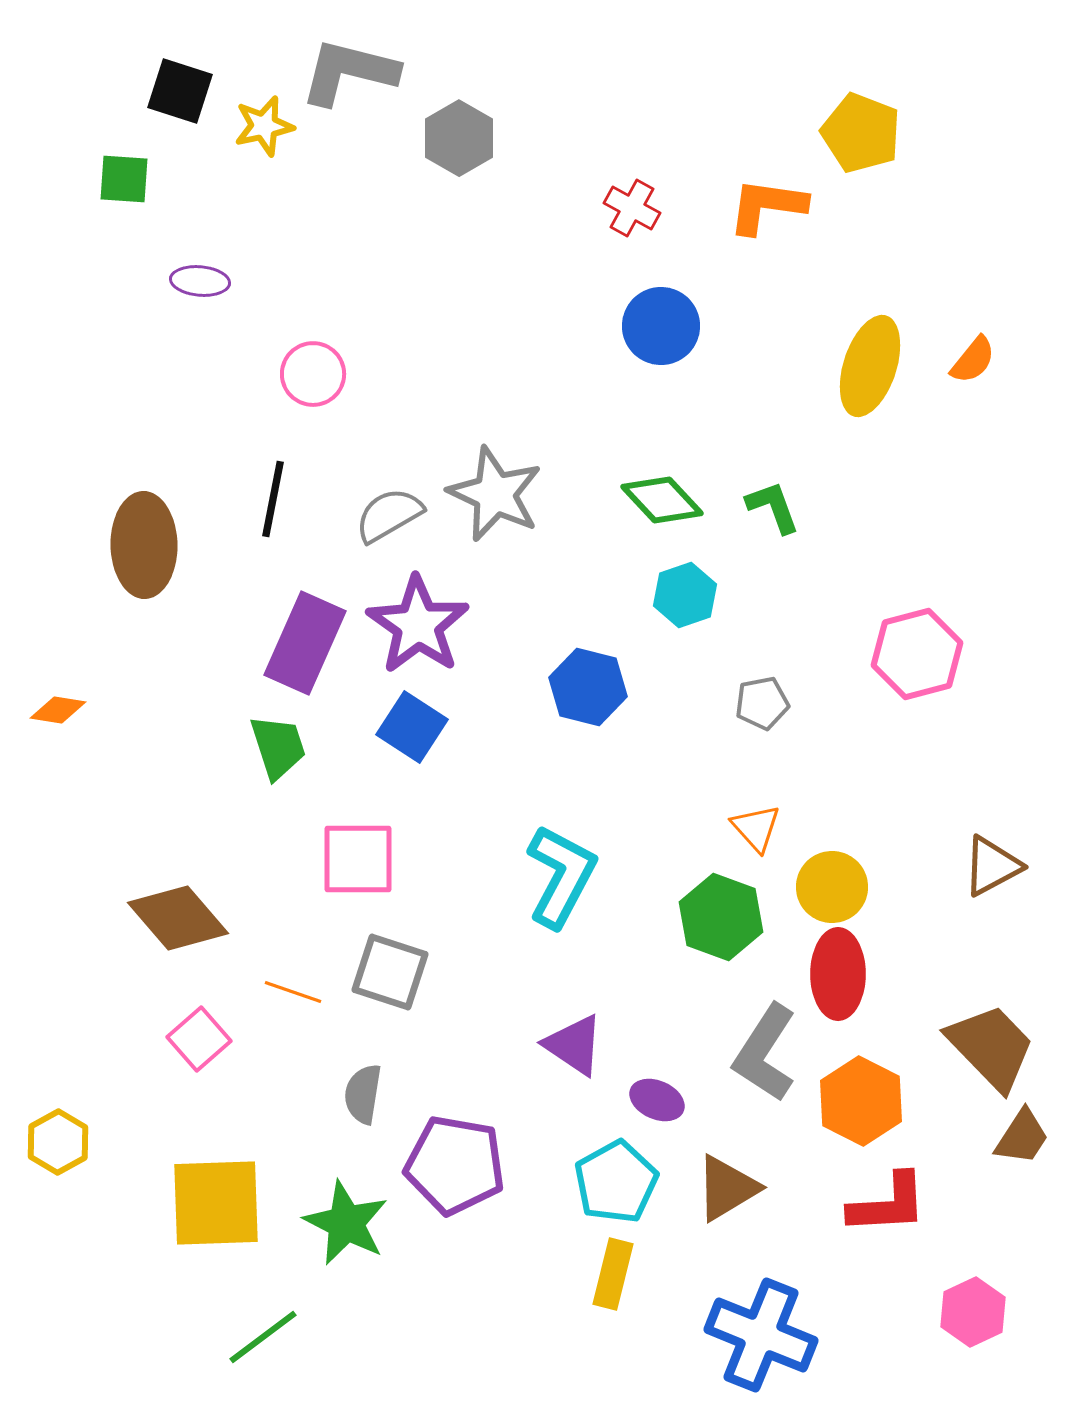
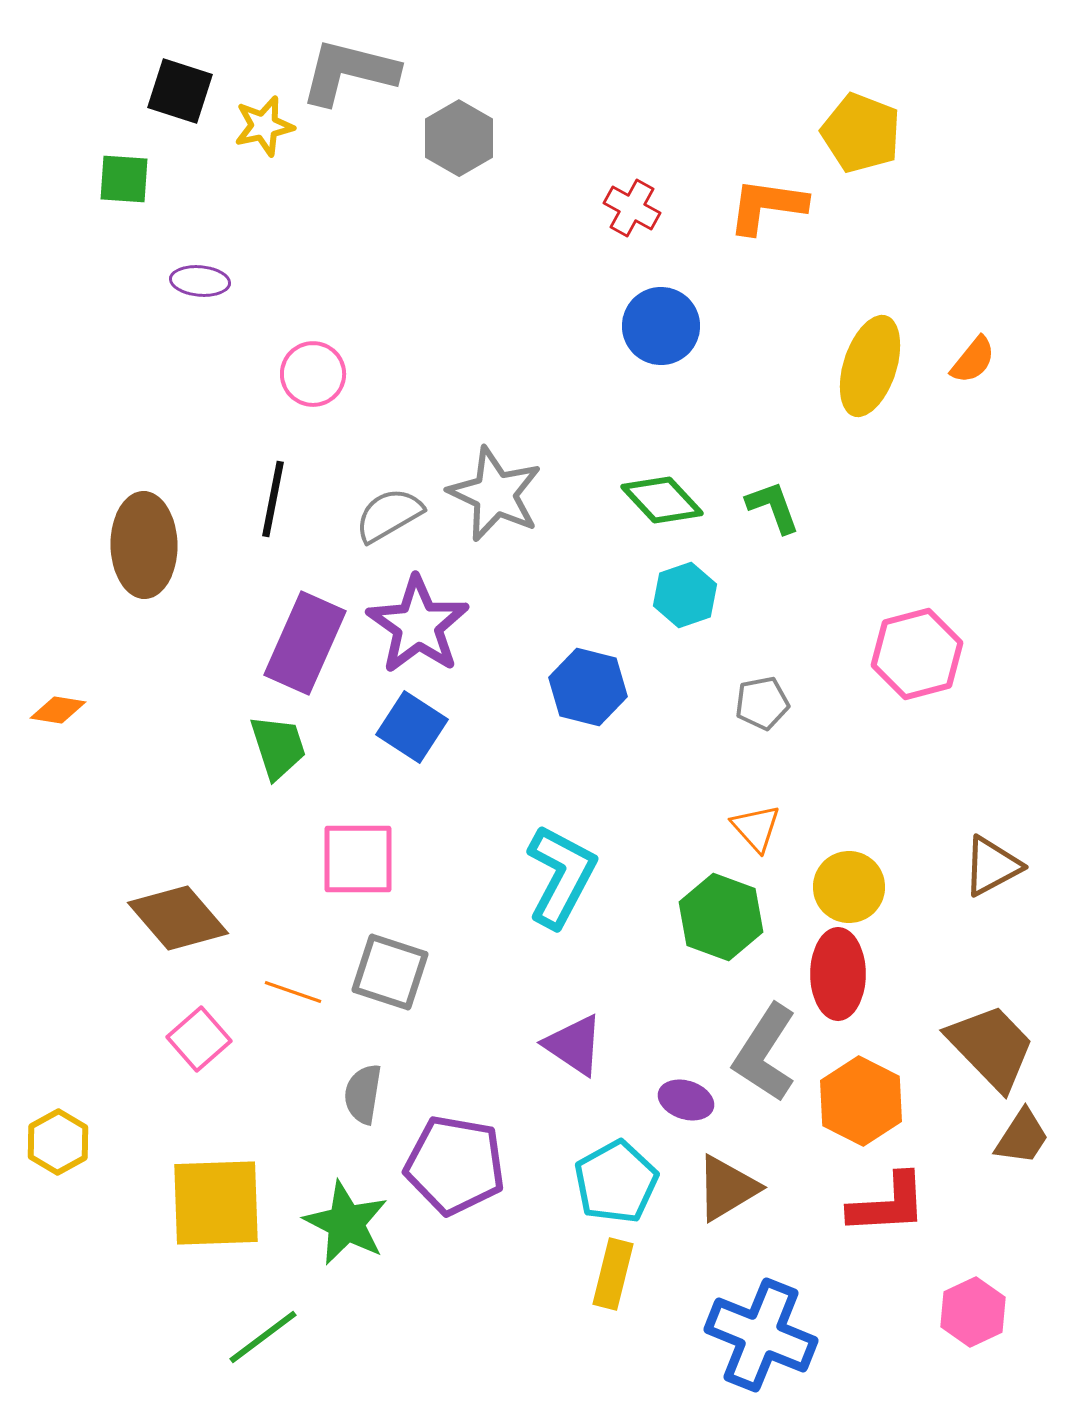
yellow circle at (832, 887): moved 17 px right
purple ellipse at (657, 1100): moved 29 px right; rotated 6 degrees counterclockwise
